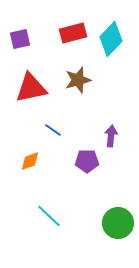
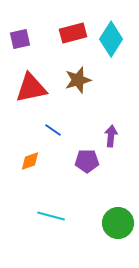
cyan diamond: rotated 12 degrees counterclockwise
cyan line: moved 2 px right; rotated 28 degrees counterclockwise
